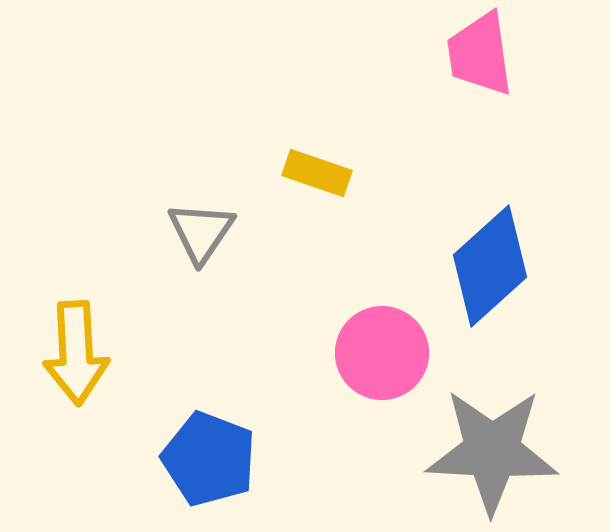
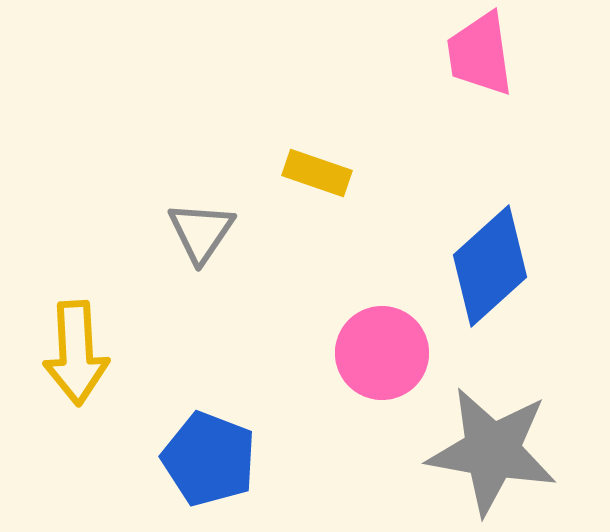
gray star: rotated 7 degrees clockwise
